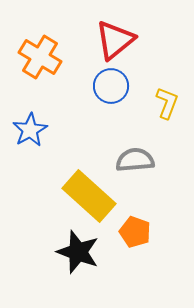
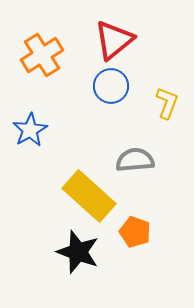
red triangle: moved 1 px left
orange cross: moved 2 px right, 2 px up; rotated 27 degrees clockwise
